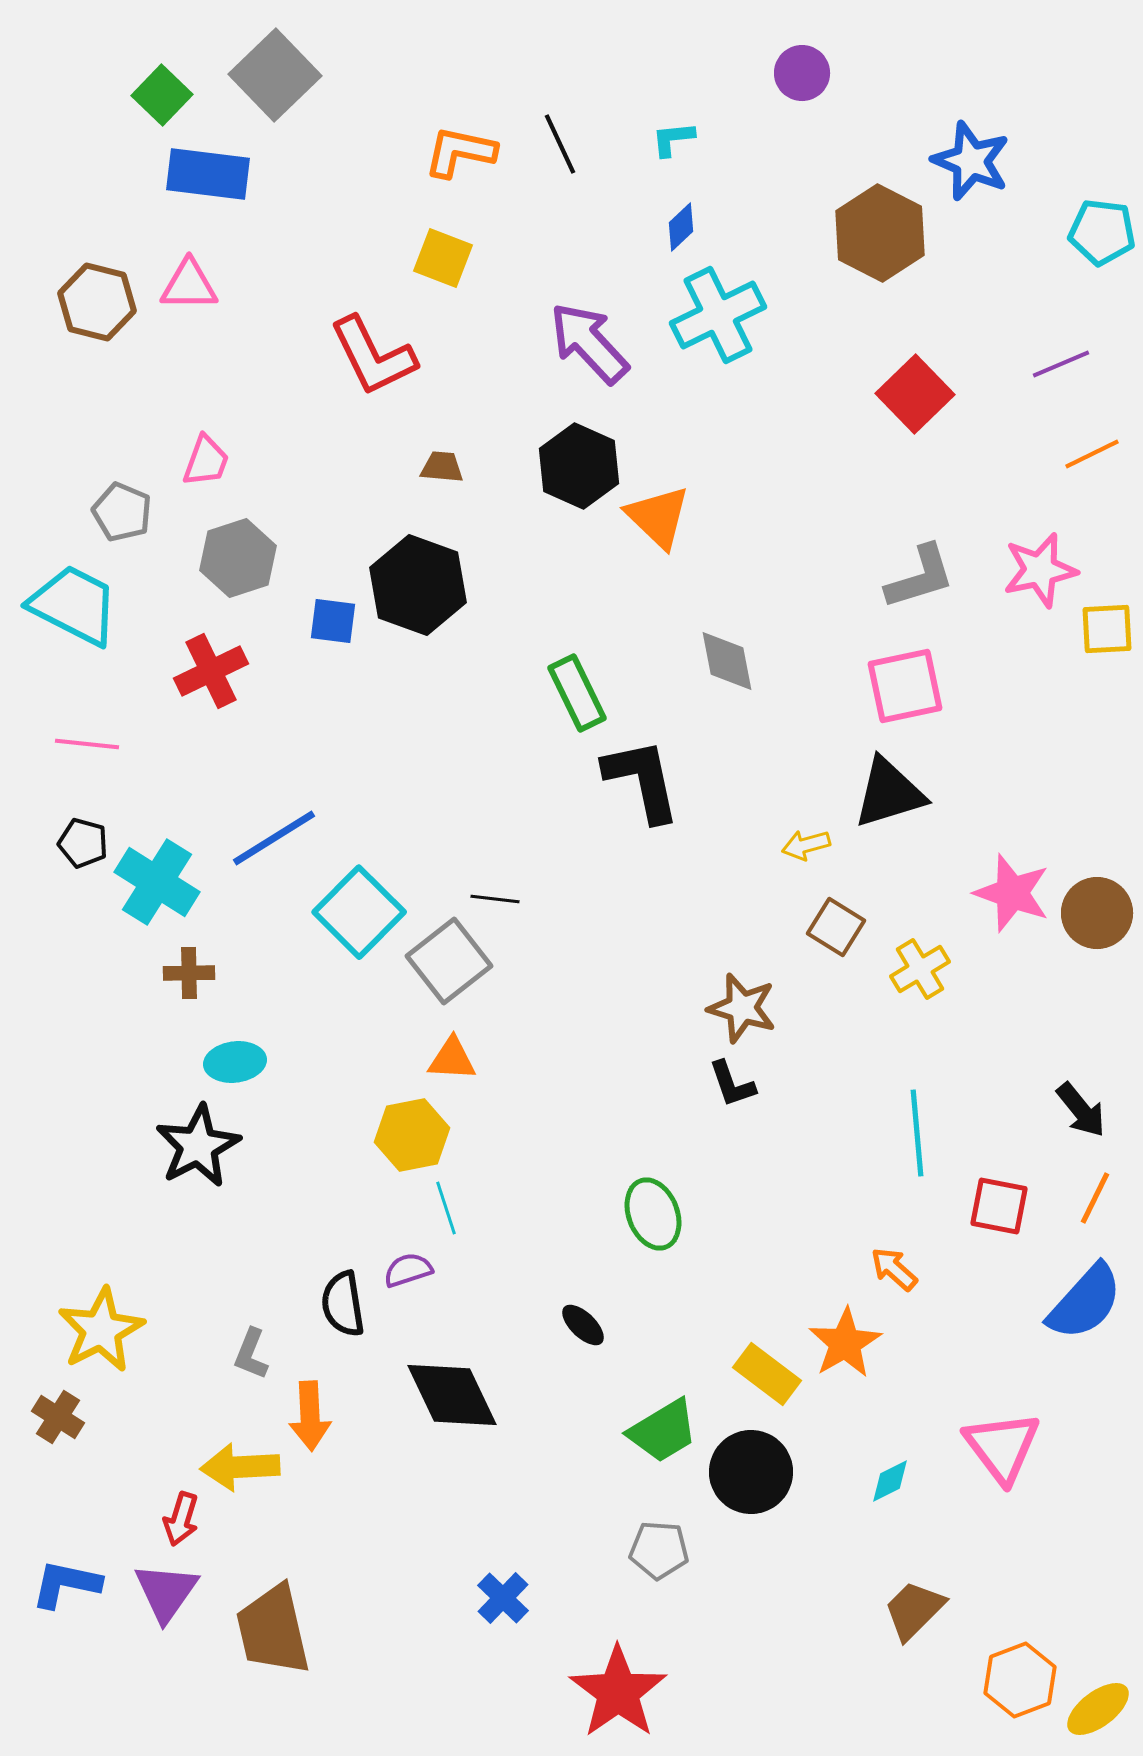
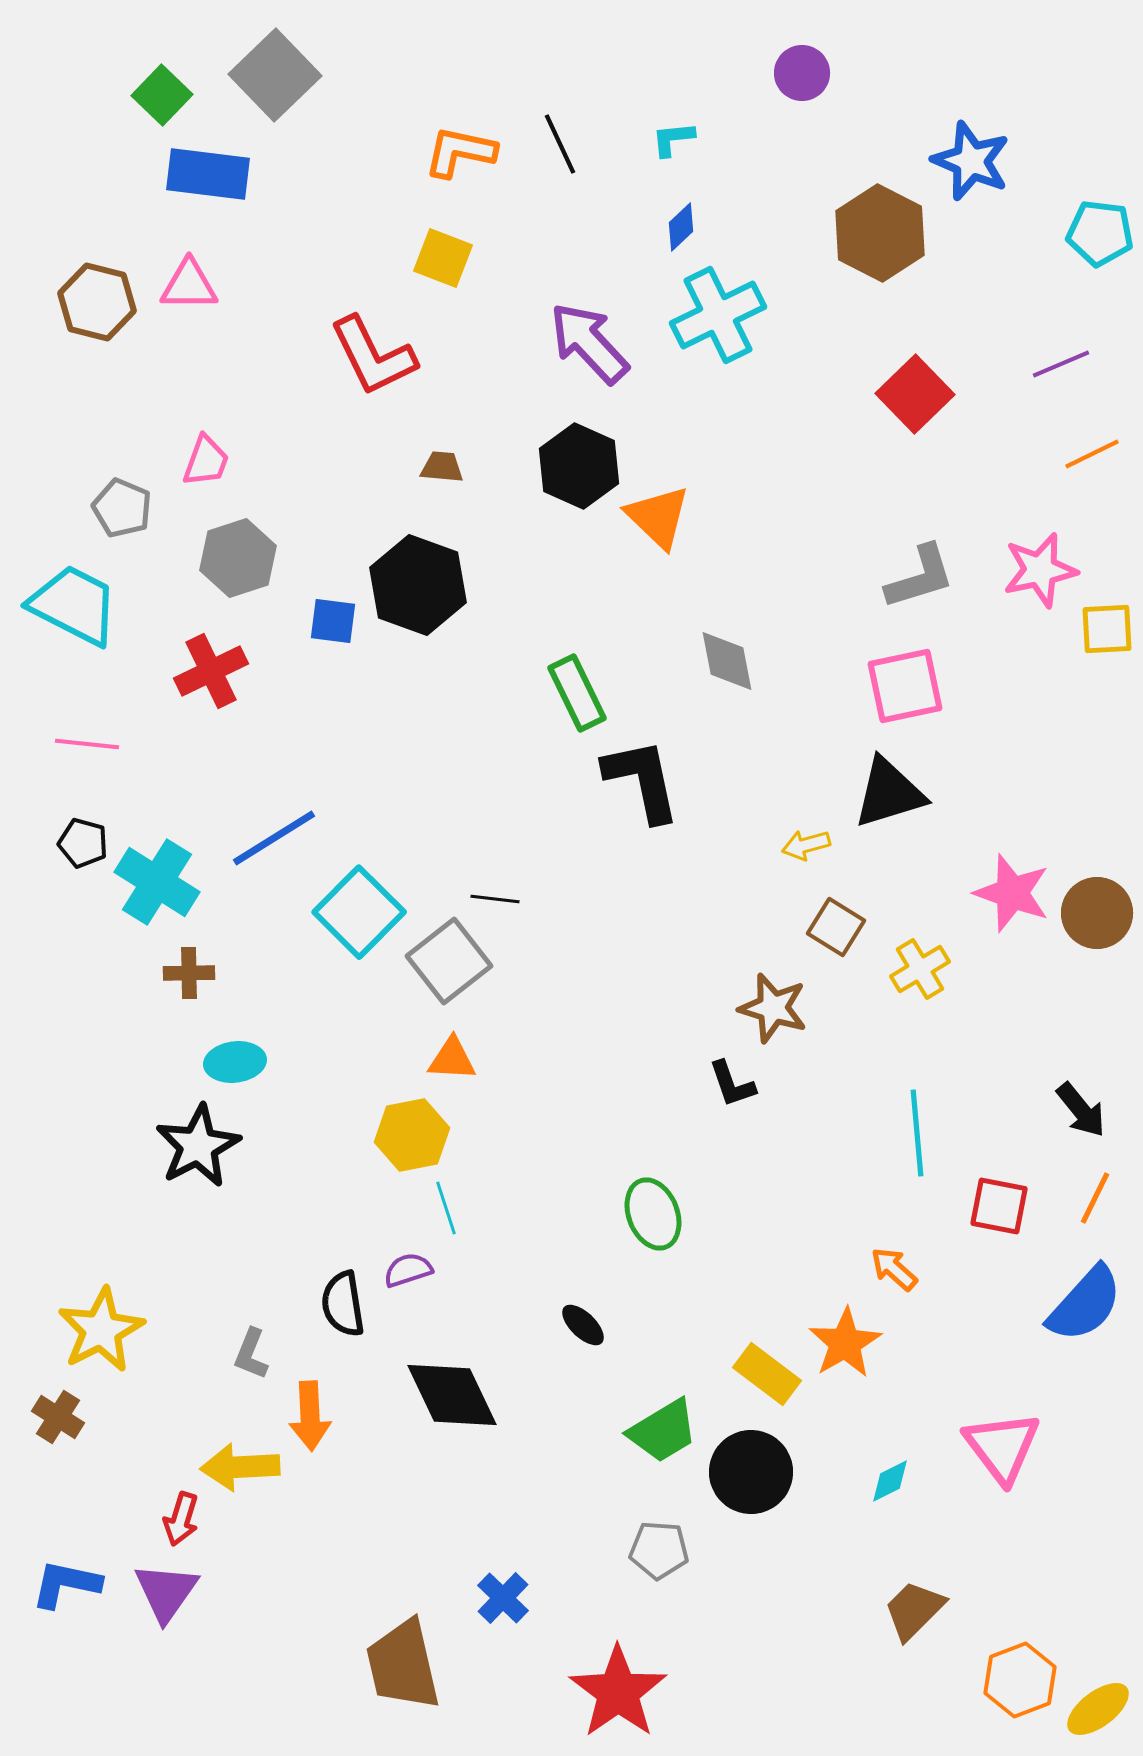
cyan pentagon at (1102, 232): moved 2 px left, 1 px down
gray pentagon at (122, 512): moved 4 px up
brown star at (742, 1008): moved 31 px right
blue semicircle at (1085, 1302): moved 2 px down
brown trapezoid at (273, 1630): moved 130 px right, 35 px down
